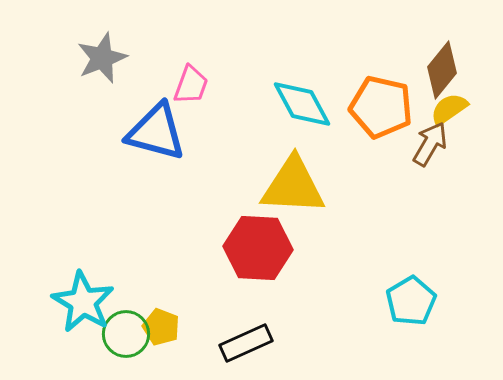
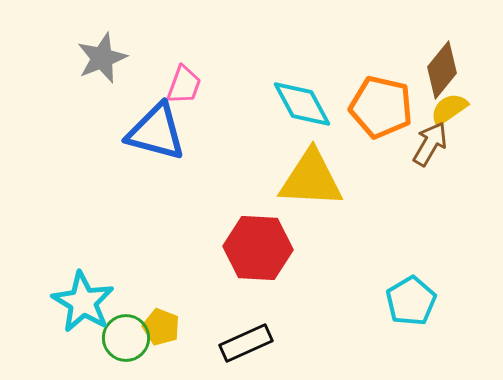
pink trapezoid: moved 7 px left
yellow triangle: moved 18 px right, 7 px up
green circle: moved 4 px down
